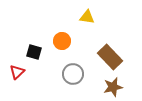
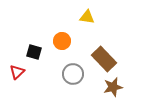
brown rectangle: moved 6 px left, 2 px down
